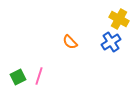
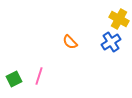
green square: moved 4 px left, 2 px down
